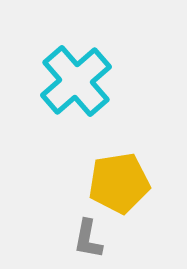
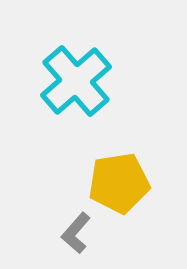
gray L-shape: moved 12 px left, 6 px up; rotated 30 degrees clockwise
